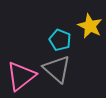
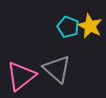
cyan pentagon: moved 8 px right, 13 px up
